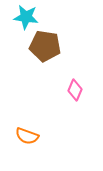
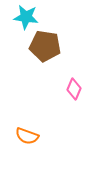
pink diamond: moved 1 px left, 1 px up
